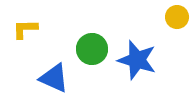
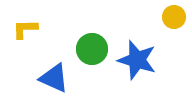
yellow circle: moved 3 px left
